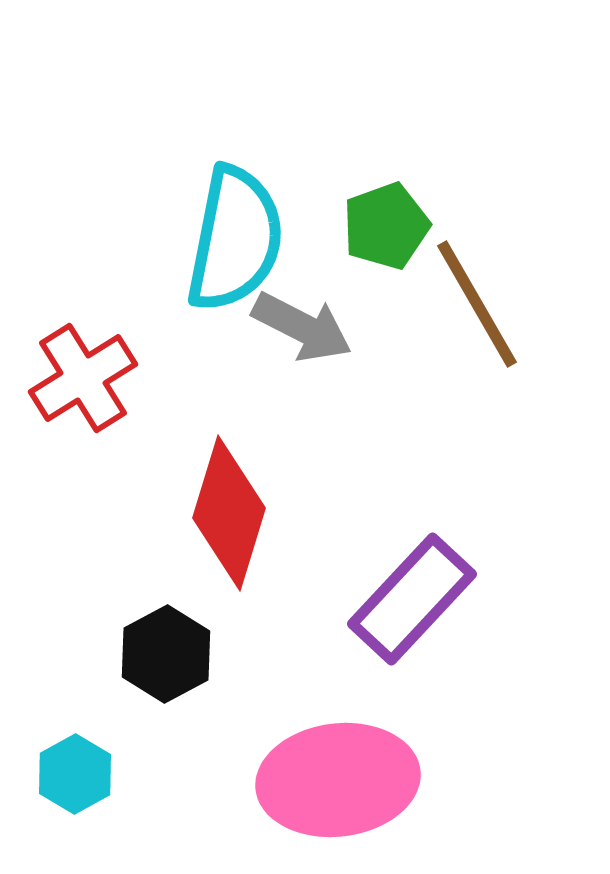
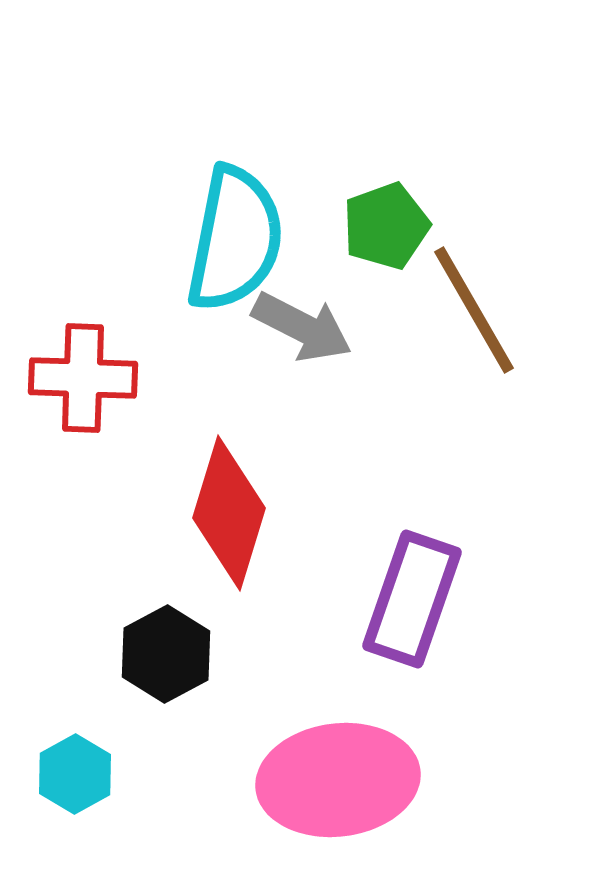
brown line: moved 3 px left, 6 px down
red cross: rotated 34 degrees clockwise
purple rectangle: rotated 24 degrees counterclockwise
